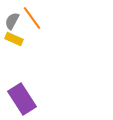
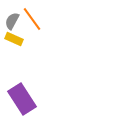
orange line: moved 1 px down
